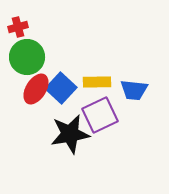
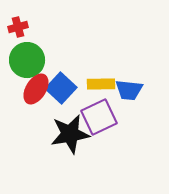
green circle: moved 3 px down
yellow rectangle: moved 4 px right, 2 px down
blue trapezoid: moved 5 px left
purple square: moved 1 px left, 2 px down
